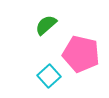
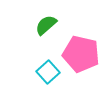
cyan square: moved 1 px left, 4 px up
